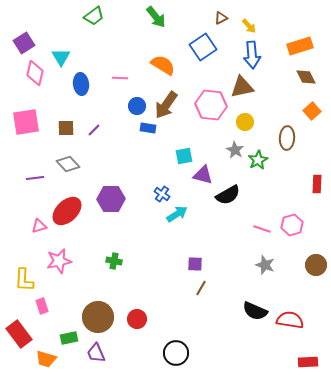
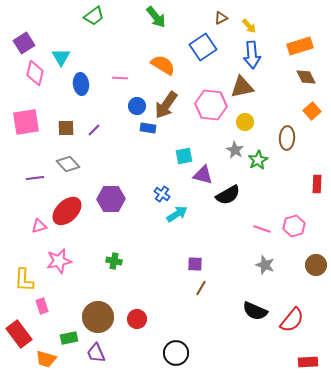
pink hexagon at (292, 225): moved 2 px right, 1 px down
red semicircle at (290, 320): moved 2 px right; rotated 120 degrees clockwise
